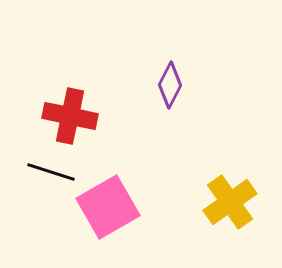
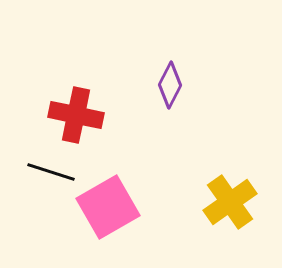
red cross: moved 6 px right, 1 px up
